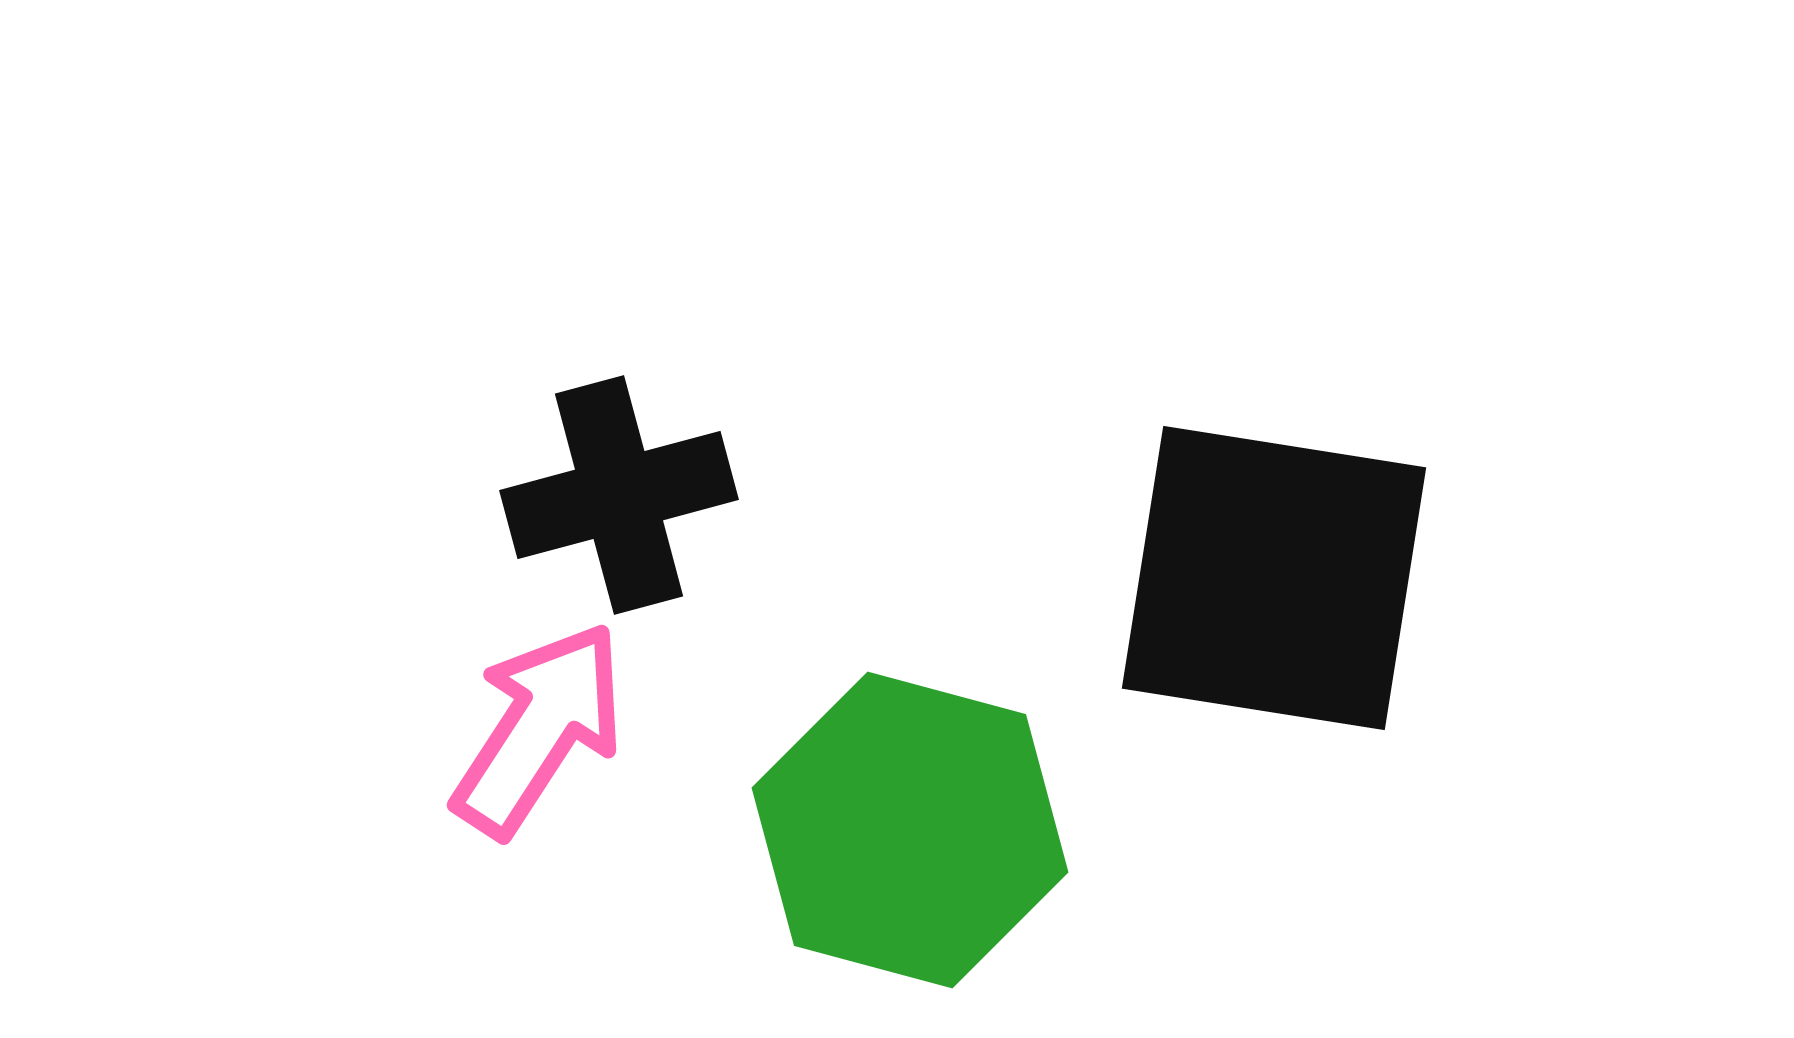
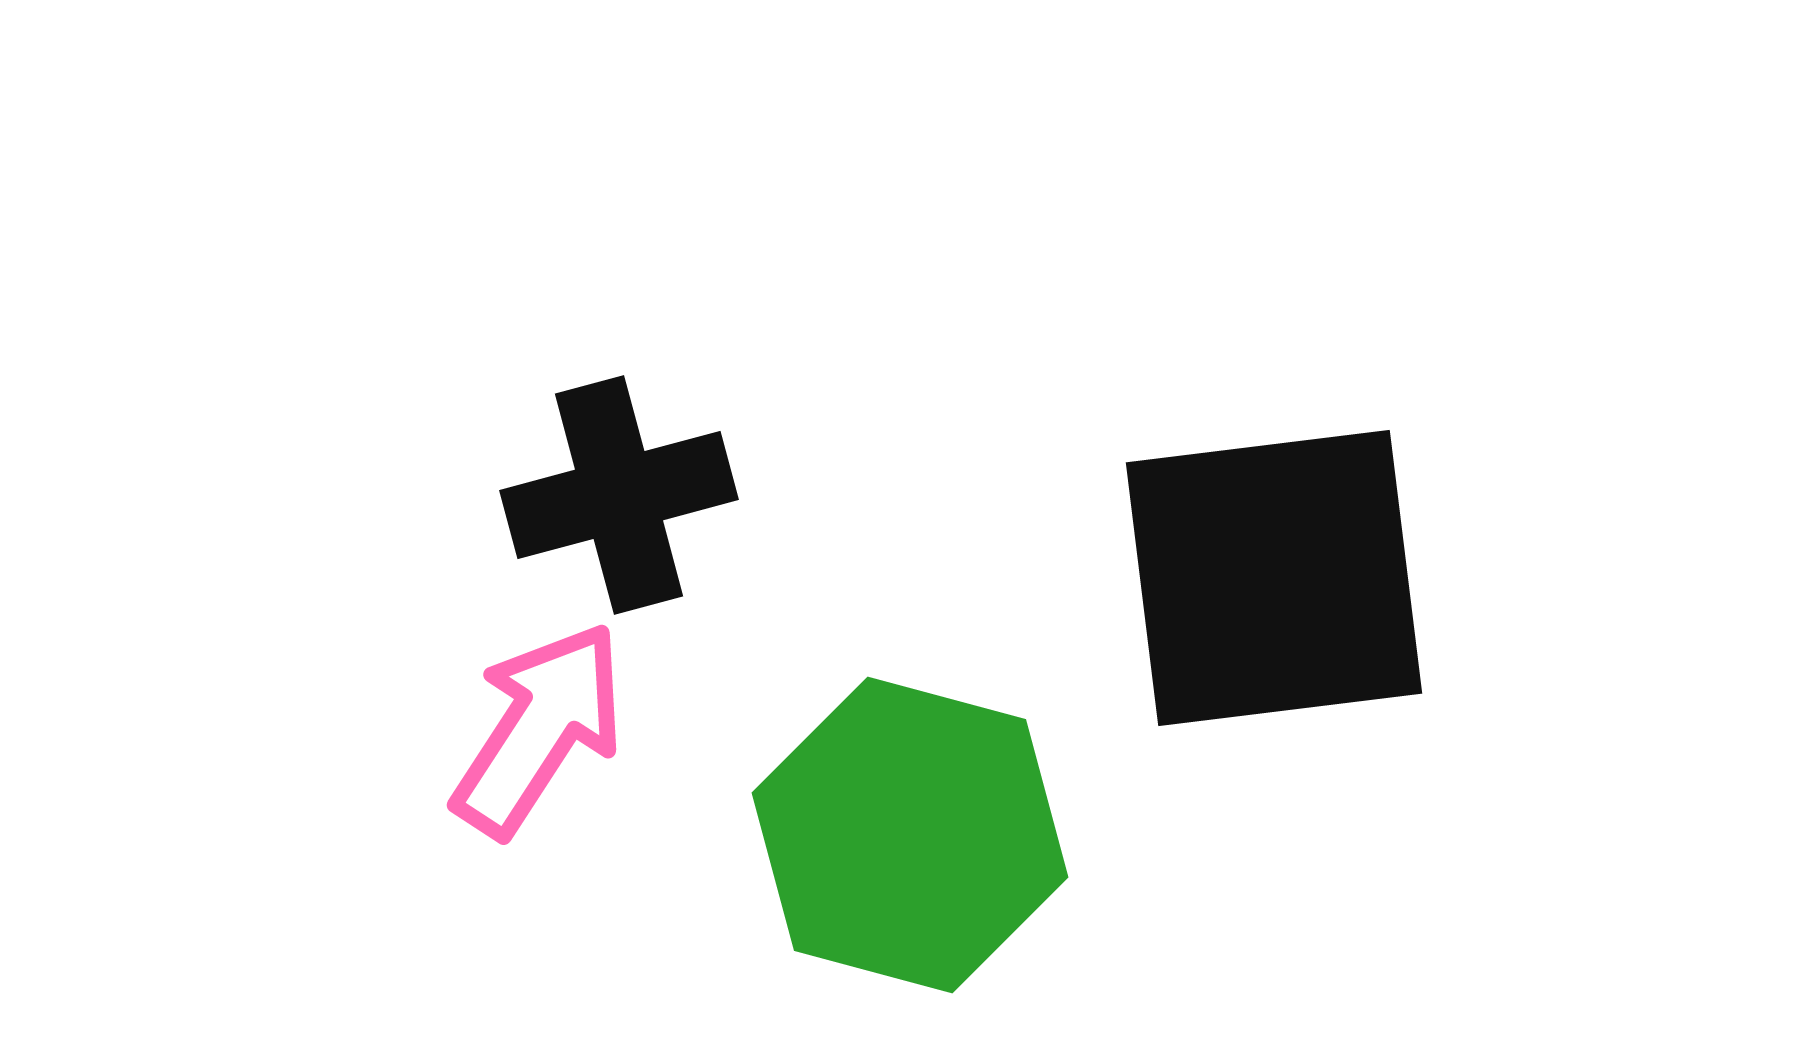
black square: rotated 16 degrees counterclockwise
green hexagon: moved 5 px down
